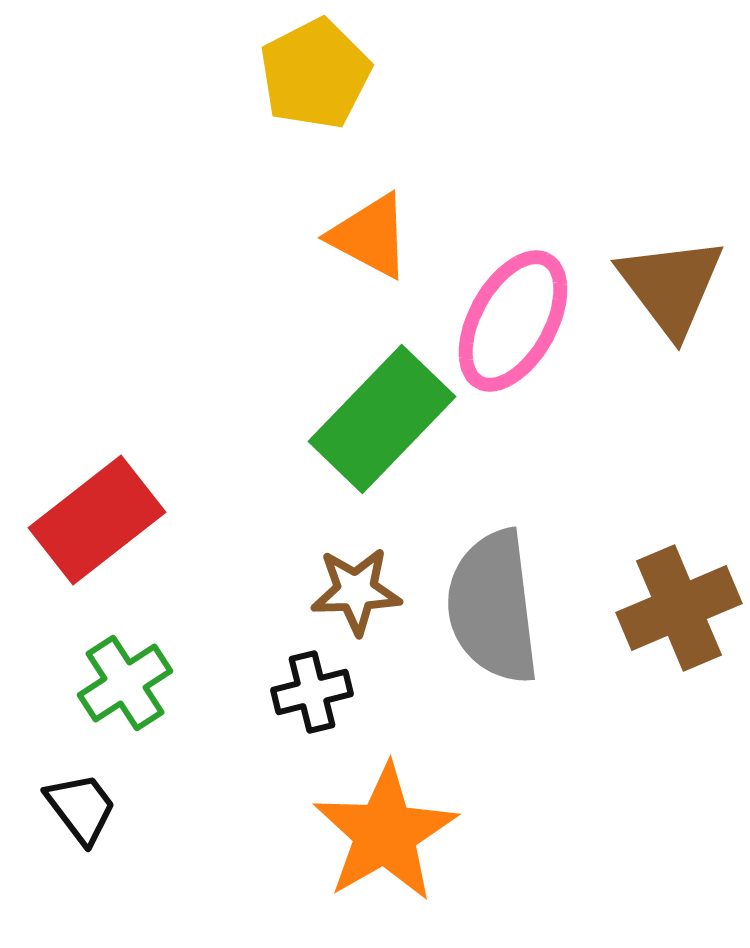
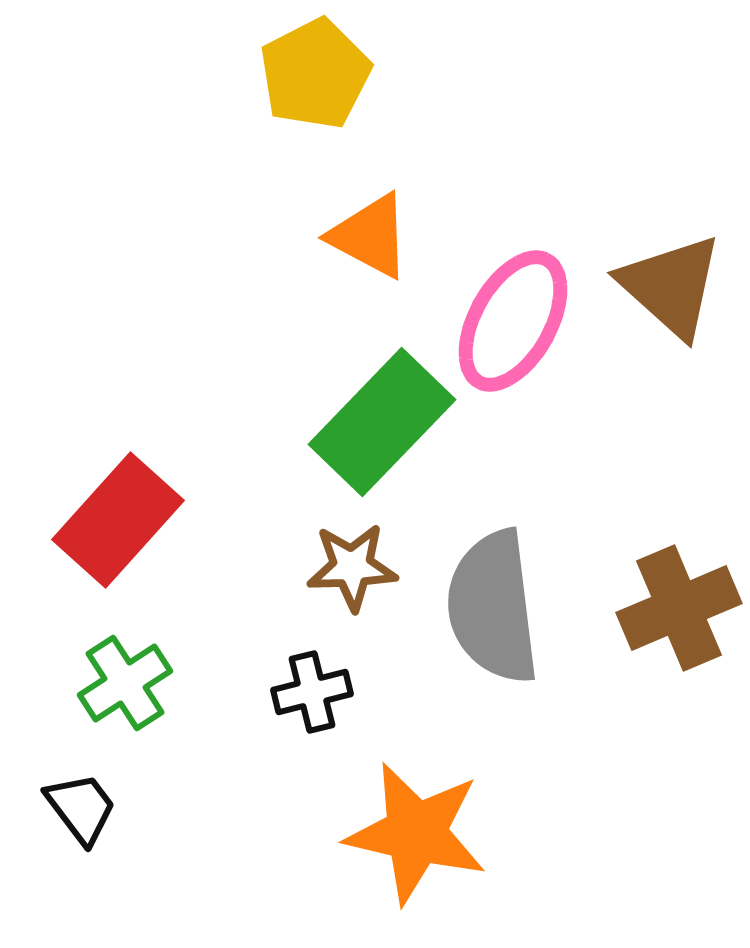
brown triangle: rotated 11 degrees counterclockwise
green rectangle: moved 3 px down
red rectangle: moved 21 px right; rotated 10 degrees counterclockwise
brown star: moved 4 px left, 24 px up
orange star: moved 31 px right; rotated 29 degrees counterclockwise
